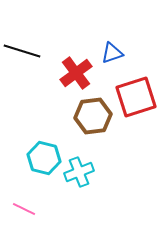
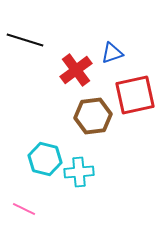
black line: moved 3 px right, 11 px up
red cross: moved 3 px up
red square: moved 1 px left, 2 px up; rotated 6 degrees clockwise
cyan hexagon: moved 1 px right, 1 px down
cyan cross: rotated 16 degrees clockwise
